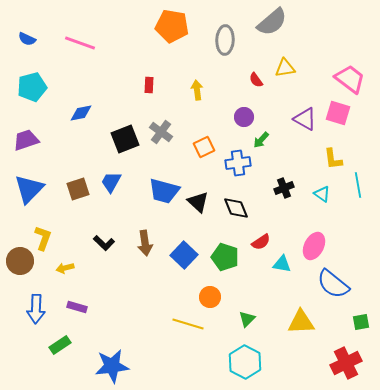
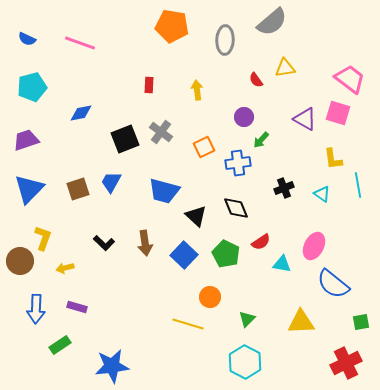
black triangle at (198, 202): moved 2 px left, 14 px down
green pentagon at (225, 257): moved 1 px right, 3 px up; rotated 8 degrees clockwise
